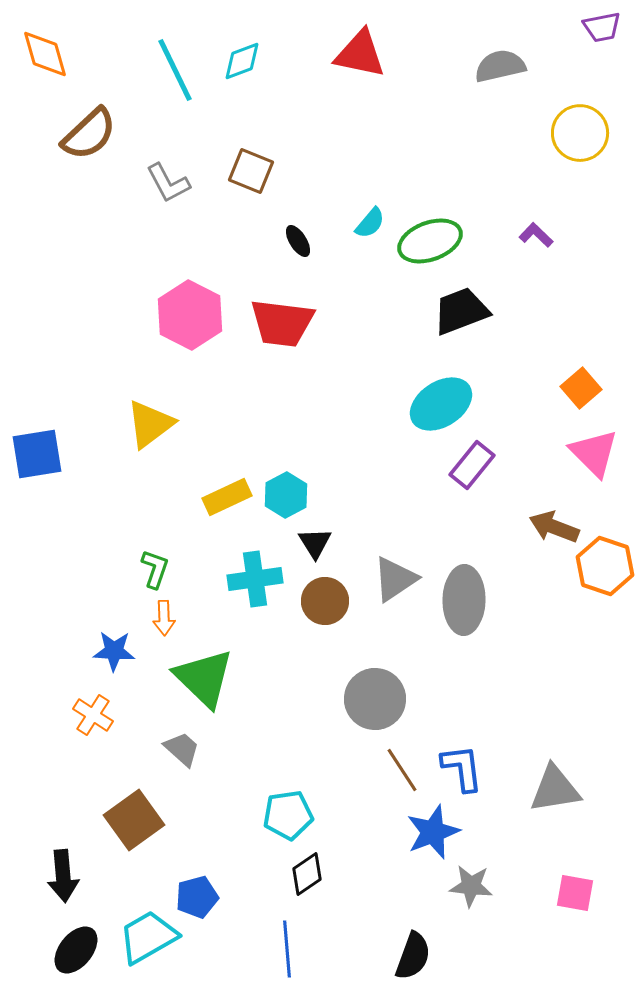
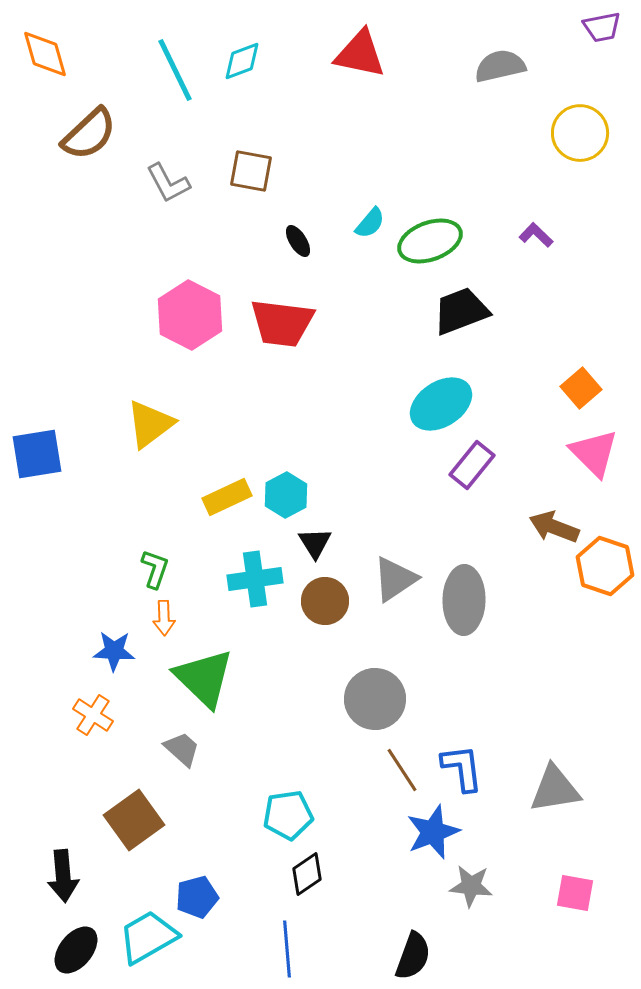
brown square at (251, 171): rotated 12 degrees counterclockwise
